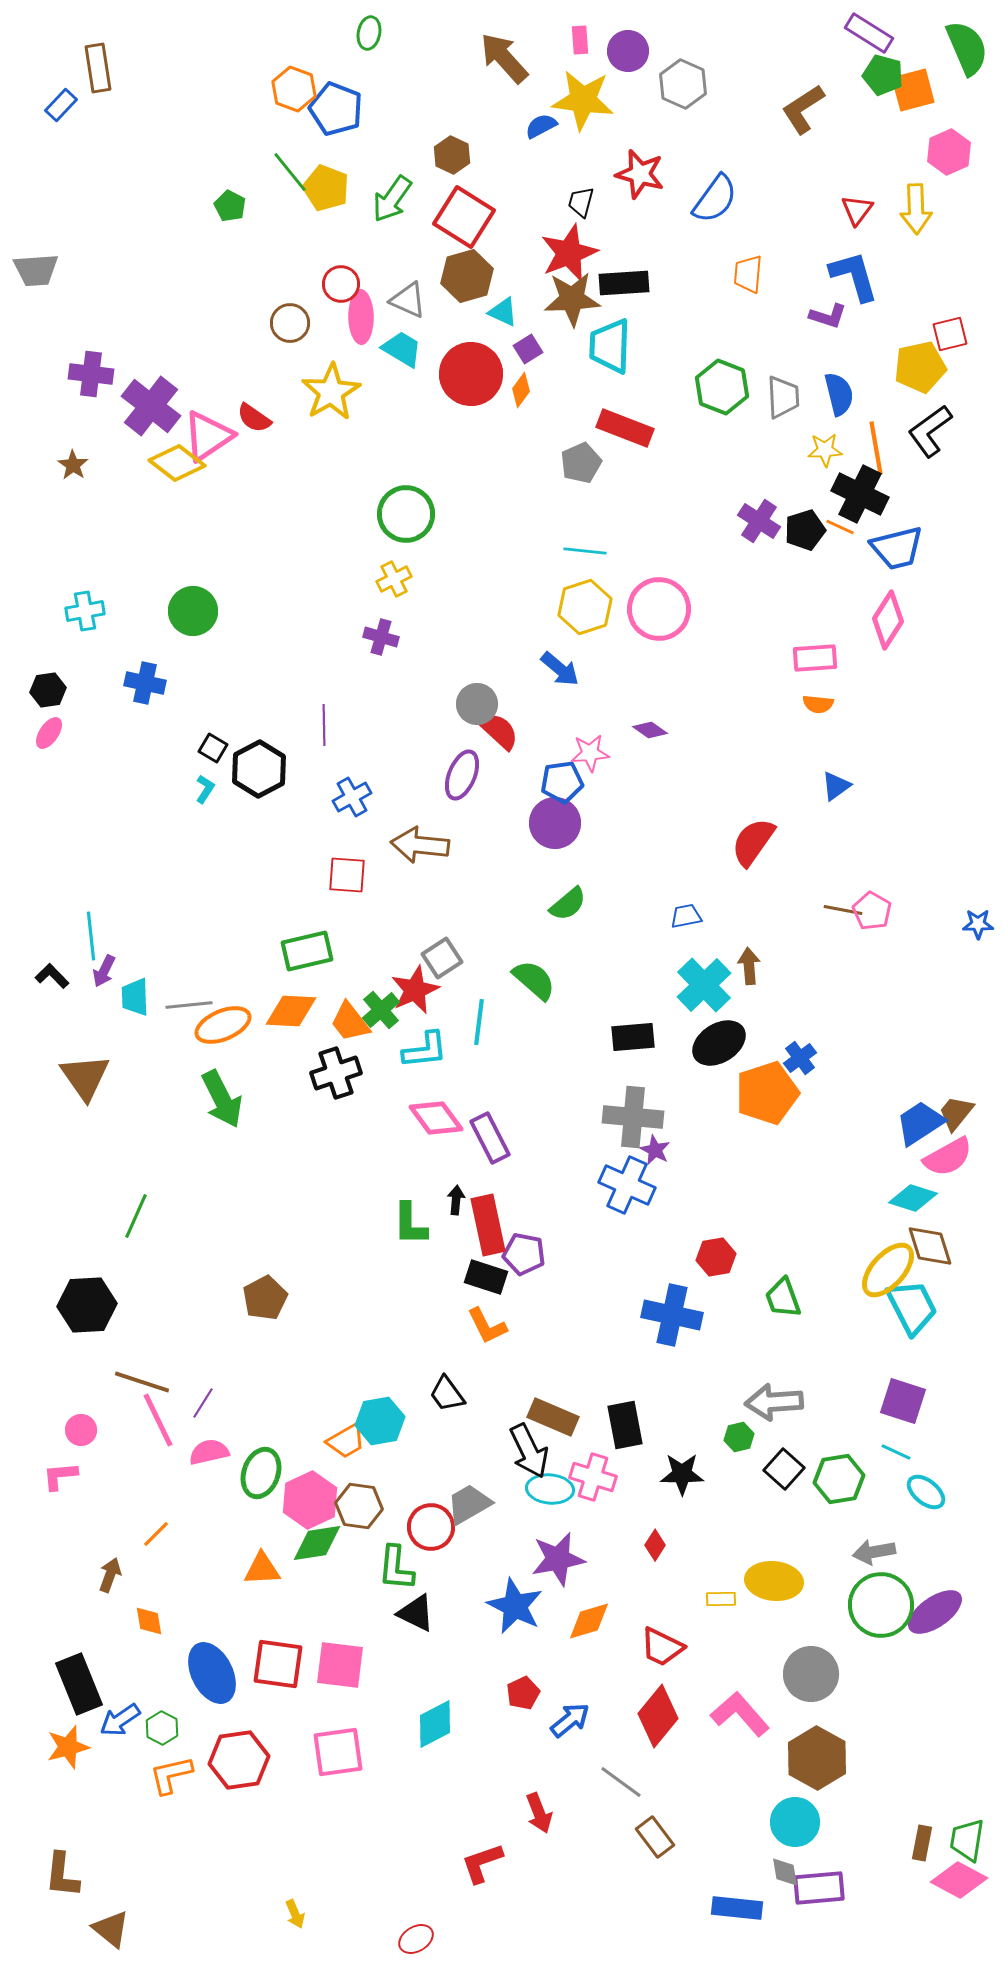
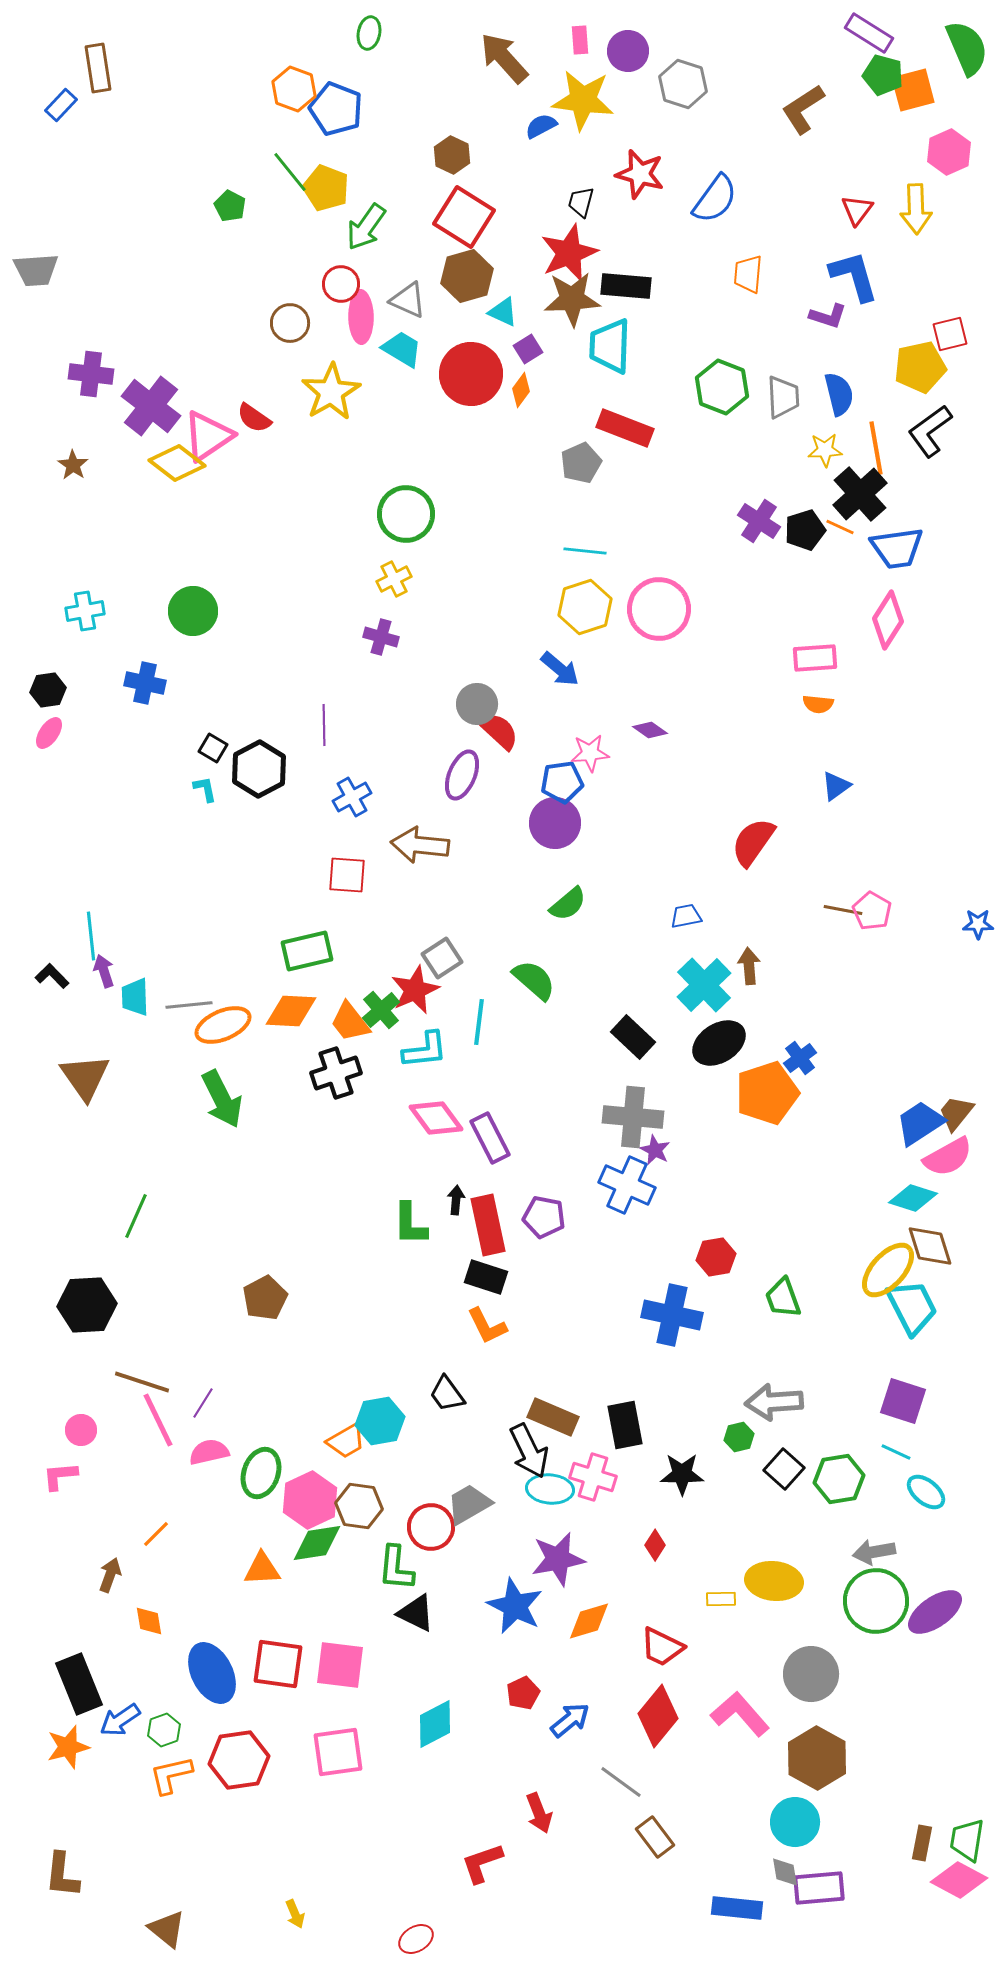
gray hexagon at (683, 84): rotated 6 degrees counterclockwise
green arrow at (392, 199): moved 26 px left, 28 px down
black rectangle at (624, 283): moved 2 px right, 3 px down; rotated 9 degrees clockwise
black cross at (860, 494): rotated 22 degrees clockwise
blue trapezoid at (897, 548): rotated 6 degrees clockwise
cyan L-shape at (205, 789): rotated 44 degrees counterclockwise
purple arrow at (104, 971): rotated 136 degrees clockwise
black rectangle at (633, 1037): rotated 48 degrees clockwise
purple pentagon at (524, 1254): moved 20 px right, 37 px up
green circle at (881, 1605): moved 5 px left, 4 px up
green hexagon at (162, 1728): moved 2 px right, 2 px down; rotated 12 degrees clockwise
brown triangle at (111, 1929): moved 56 px right
